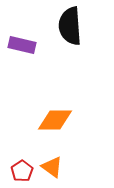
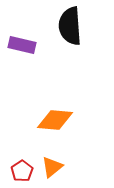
orange diamond: rotated 6 degrees clockwise
orange triangle: rotated 45 degrees clockwise
